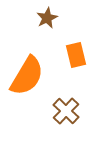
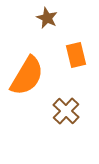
brown star: rotated 20 degrees counterclockwise
